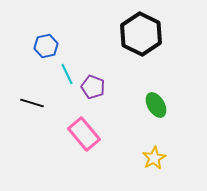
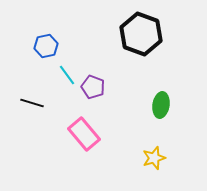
black hexagon: rotated 6 degrees counterclockwise
cyan line: moved 1 px down; rotated 10 degrees counterclockwise
green ellipse: moved 5 px right; rotated 40 degrees clockwise
yellow star: rotated 10 degrees clockwise
